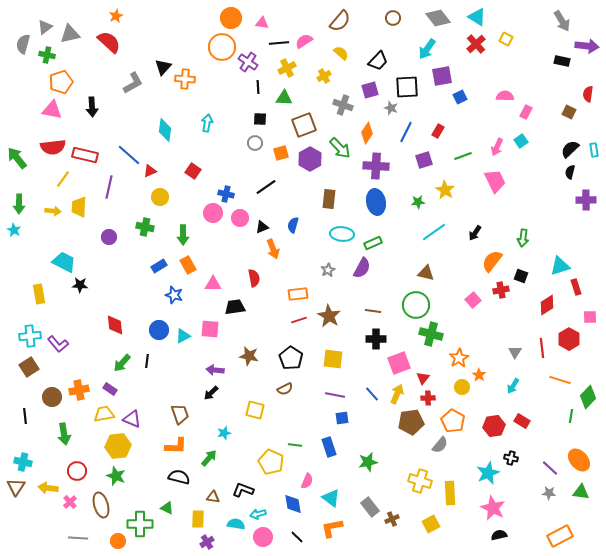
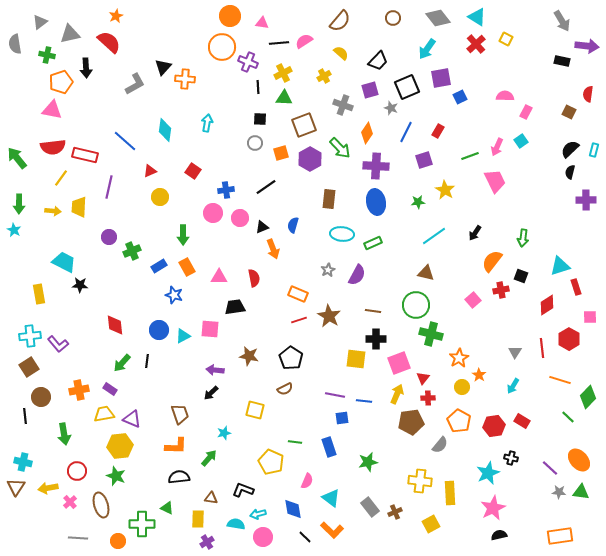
orange circle at (231, 18): moved 1 px left, 2 px up
gray triangle at (45, 27): moved 5 px left, 5 px up
gray semicircle at (23, 44): moved 8 px left; rotated 24 degrees counterclockwise
purple cross at (248, 62): rotated 12 degrees counterclockwise
yellow cross at (287, 68): moved 4 px left, 5 px down
purple square at (442, 76): moved 1 px left, 2 px down
gray L-shape at (133, 83): moved 2 px right, 1 px down
black square at (407, 87): rotated 20 degrees counterclockwise
black arrow at (92, 107): moved 6 px left, 39 px up
cyan rectangle at (594, 150): rotated 24 degrees clockwise
blue line at (129, 155): moved 4 px left, 14 px up
green line at (463, 156): moved 7 px right
yellow line at (63, 179): moved 2 px left, 1 px up
blue cross at (226, 194): moved 4 px up; rotated 21 degrees counterclockwise
green cross at (145, 227): moved 13 px left, 24 px down; rotated 36 degrees counterclockwise
cyan line at (434, 232): moved 4 px down
orange rectangle at (188, 265): moved 1 px left, 2 px down
purple semicircle at (362, 268): moved 5 px left, 7 px down
pink triangle at (213, 284): moved 6 px right, 7 px up
orange rectangle at (298, 294): rotated 30 degrees clockwise
yellow square at (333, 359): moved 23 px right
blue line at (372, 394): moved 8 px left, 7 px down; rotated 42 degrees counterclockwise
brown circle at (52, 397): moved 11 px left
green line at (571, 416): moved 3 px left, 1 px down; rotated 56 degrees counterclockwise
orange pentagon at (453, 421): moved 6 px right
green line at (295, 445): moved 3 px up
yellow hexagon at (118, 446): moved 2 px right
black semicircle at (179, 477): rotated 20 degrees counterclockwise
yellow cross at (420, 481): rotated 10 degrees counterclockwise
yellow arrow at (48, 488): rotated 18 degrees counterclockwise
gray star at (549, 493): moved 10 px right, 1 px up
brown triangle at (213, 497): moved 2 px left, 1 px down
blue diamond at (293, 504): moved 5 px down
pink star at (493, 508): rotated 20 degrees clockwise
brown cross at (392, 519): moved 3 px right, 7 px up
green cross at (140, 524): moved 2 px right
orange L-shape at (332, 528): moved 2 px down; rotated 125 degrees counterclockwise
orange rectangle at (560, 536): rotated 20 degrees clockwise
black line at (297, 537): moved 8 px right
